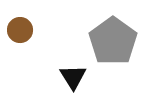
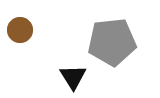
gray pentagon: moved 1 px left, 1 px down; rotated 30 degrees clockwise
